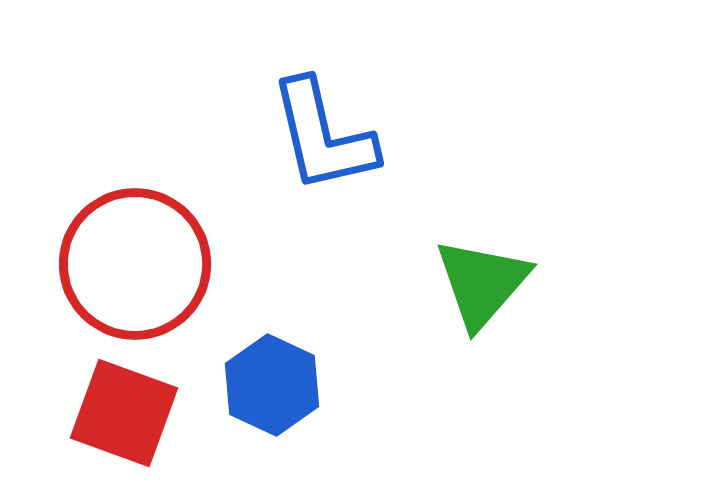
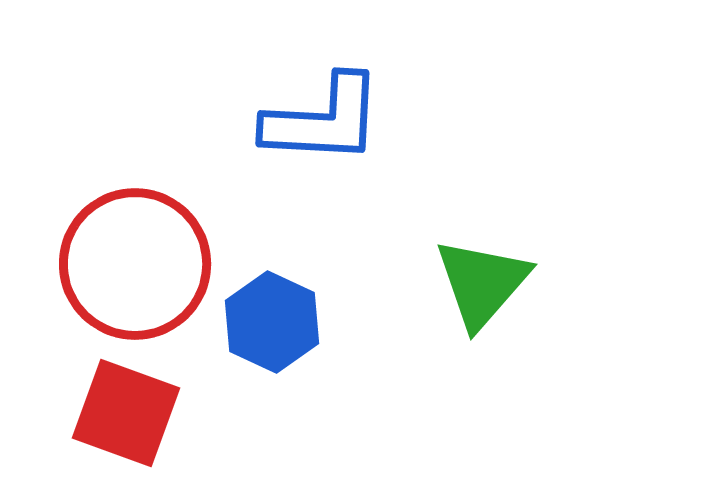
blue L-shape: moved 16 px up; rotated 74 degrees counterclockwise
blue hexagon: moved 63 px up
red square: moved 2 px right
